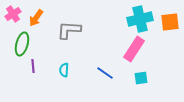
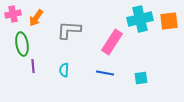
pink cross: rotated 21 degrees clockwise
orange square: moved 1 px left, 1 px up
green ellipse: rotated 25 degrees counterclockwise
pink rectangle: moved 22 px left, 7 px up
blue line: rotated 24 degrees counterclockwise
